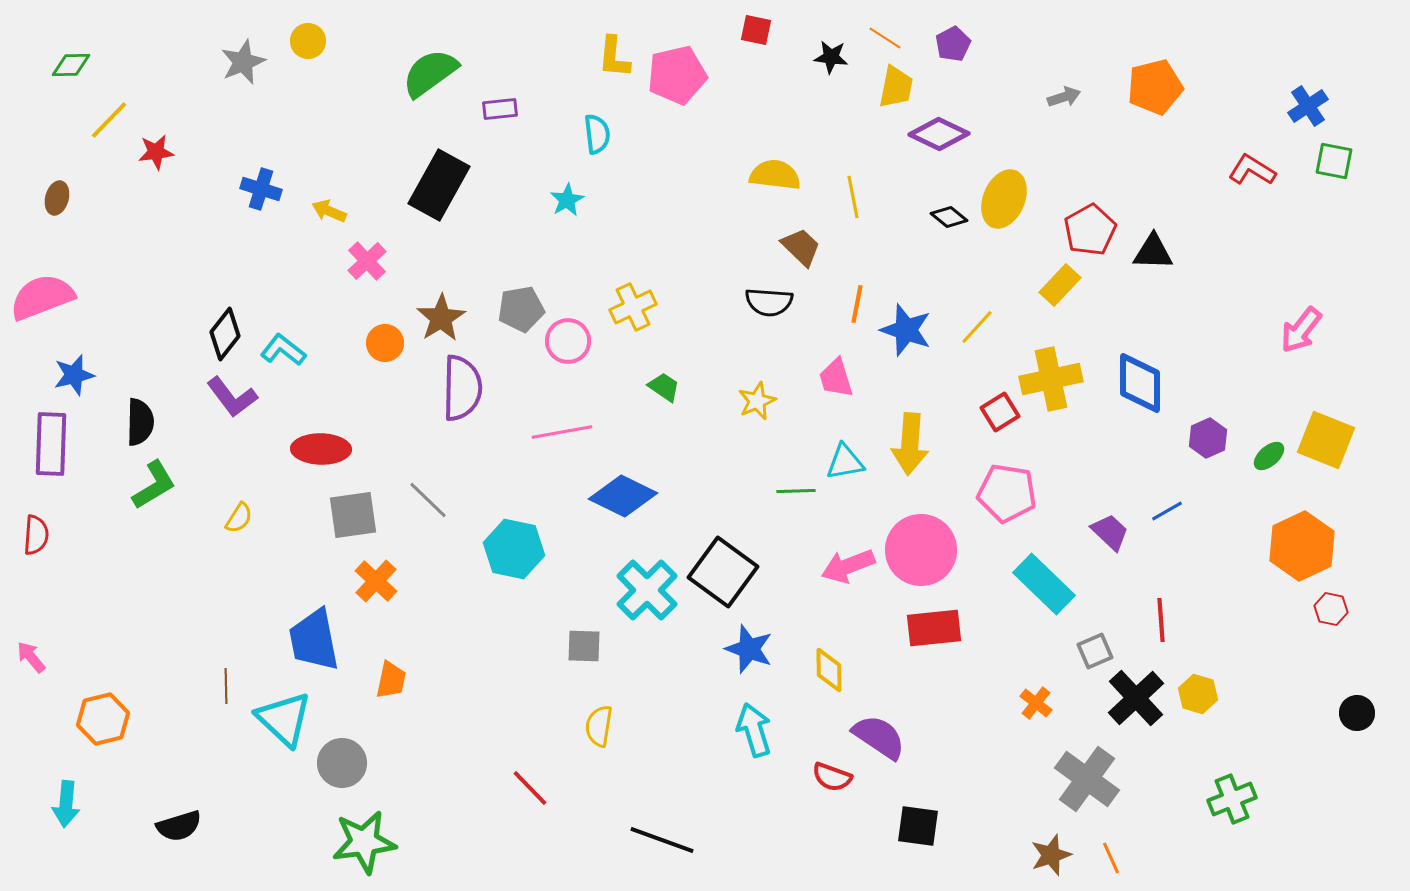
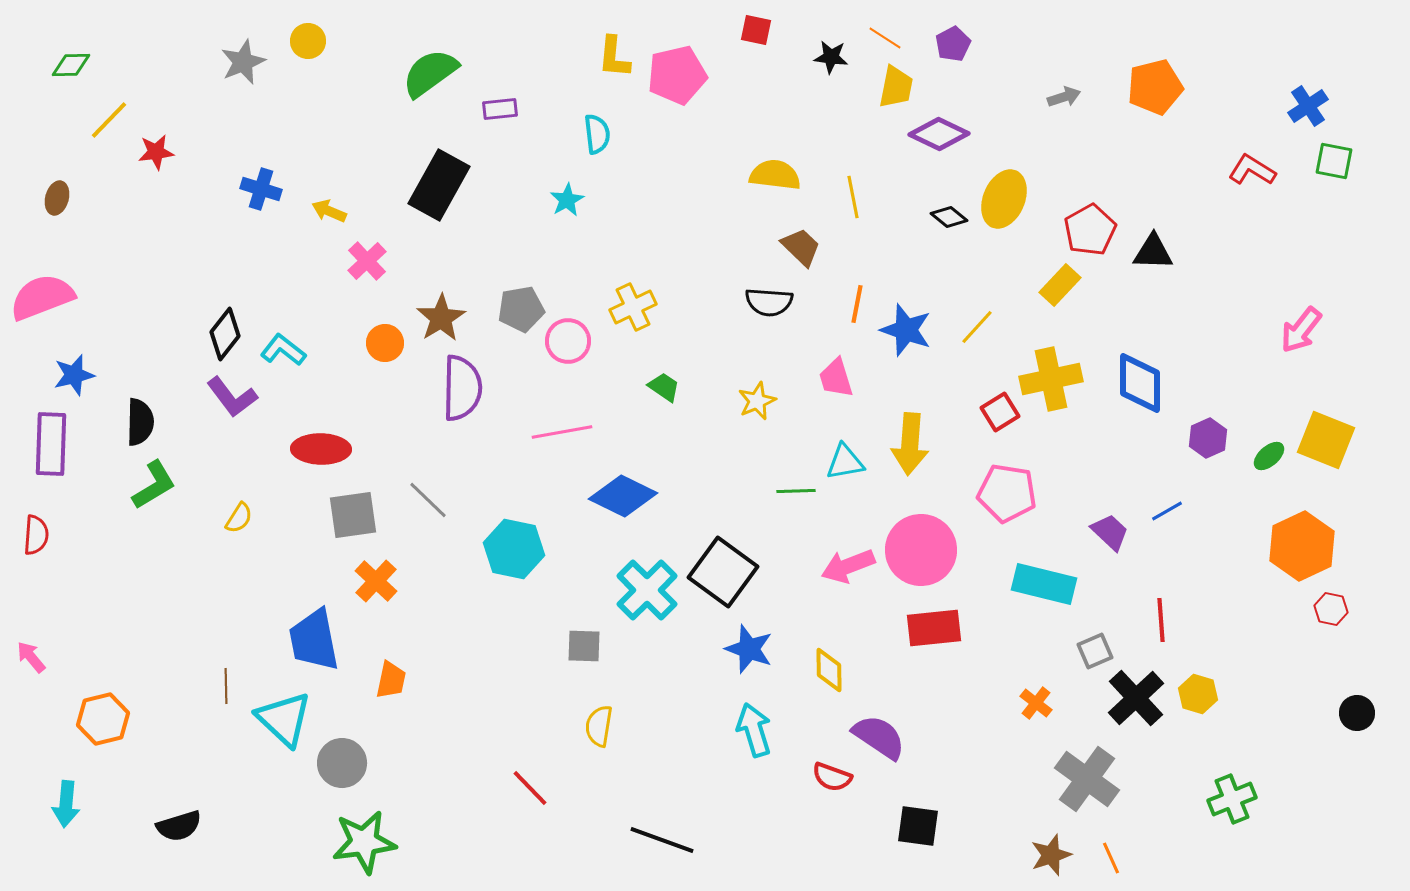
cyan rectangle at (1044, 584): rotated 30 degrees counterclockwise
